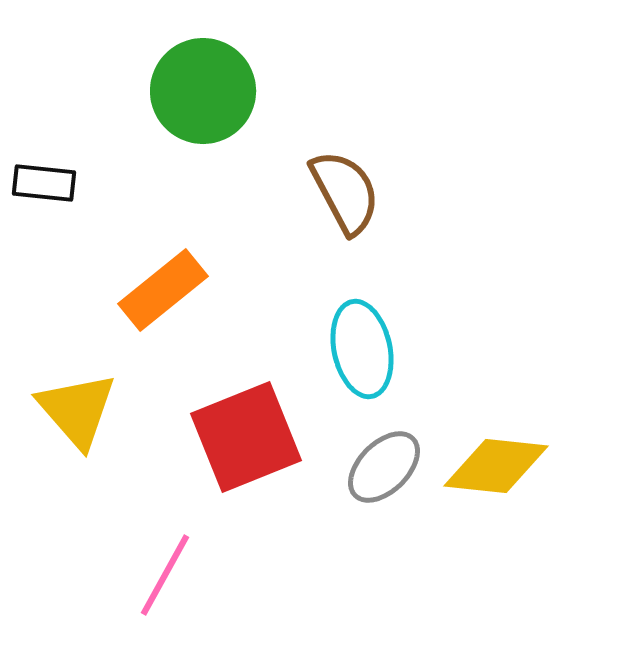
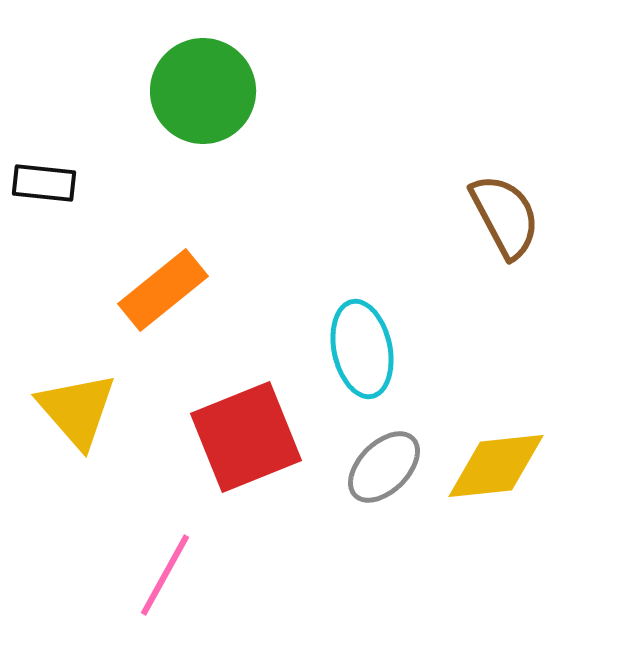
brown semicircle: moved 160 px right, 24 px down
yellow diamond: rotated 12 degrees counterclockwise
